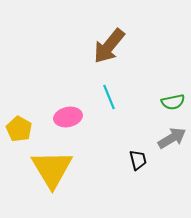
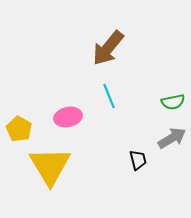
brown arrow: moved 1 px left, 2 px down
cyan line: moved 1 px up
yellow triangle: moved 2 px left, 3 px up
